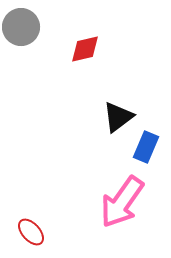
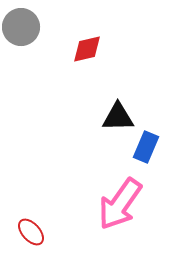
red diamond: moved 2 px right
black triangle: rotated 36 degrees clockwise
pink arrow: moved 2 px left, 2 px down
